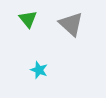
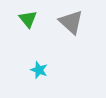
gray triangle: moved 2 px up
